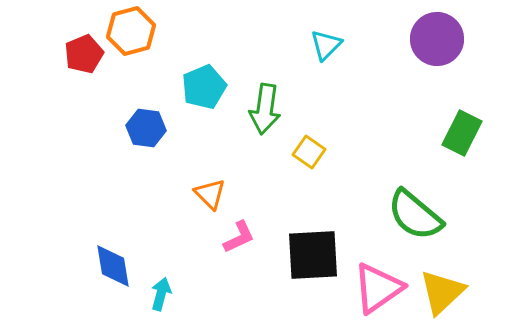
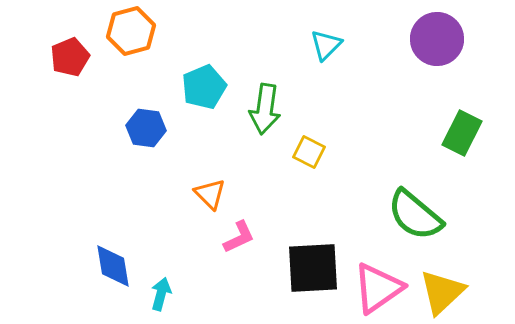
red pentagon: moved 14 px left, 3 px down
yellow square: rotated 8 degrees counterclockwise
black square: moved 13 px down
